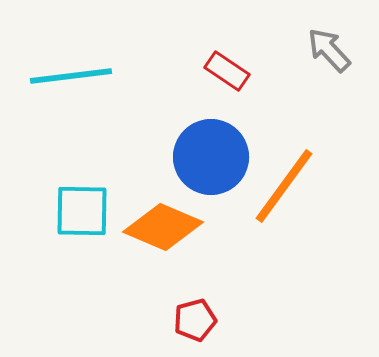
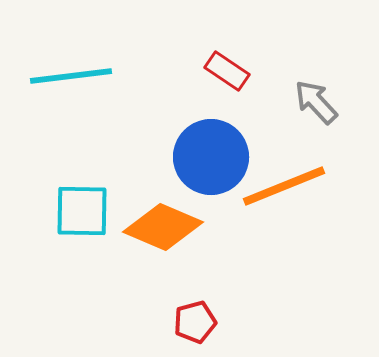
gray arrow: moved 13 px left, 52 px down
orange line: rotated 32 degrees clockwise
red pentagon: moved 2 px down
